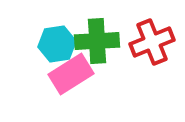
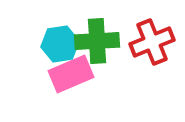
cyan hexagon: moved 3 px right
pink rectangle: rotated 9 degrees clockwise
